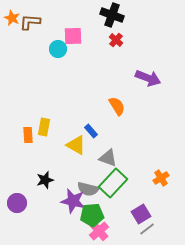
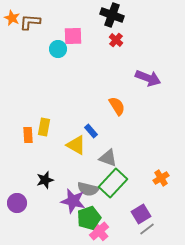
green pentagon: moved 3 px left, 3 px down; rotated 15 degrees counterclockwise
